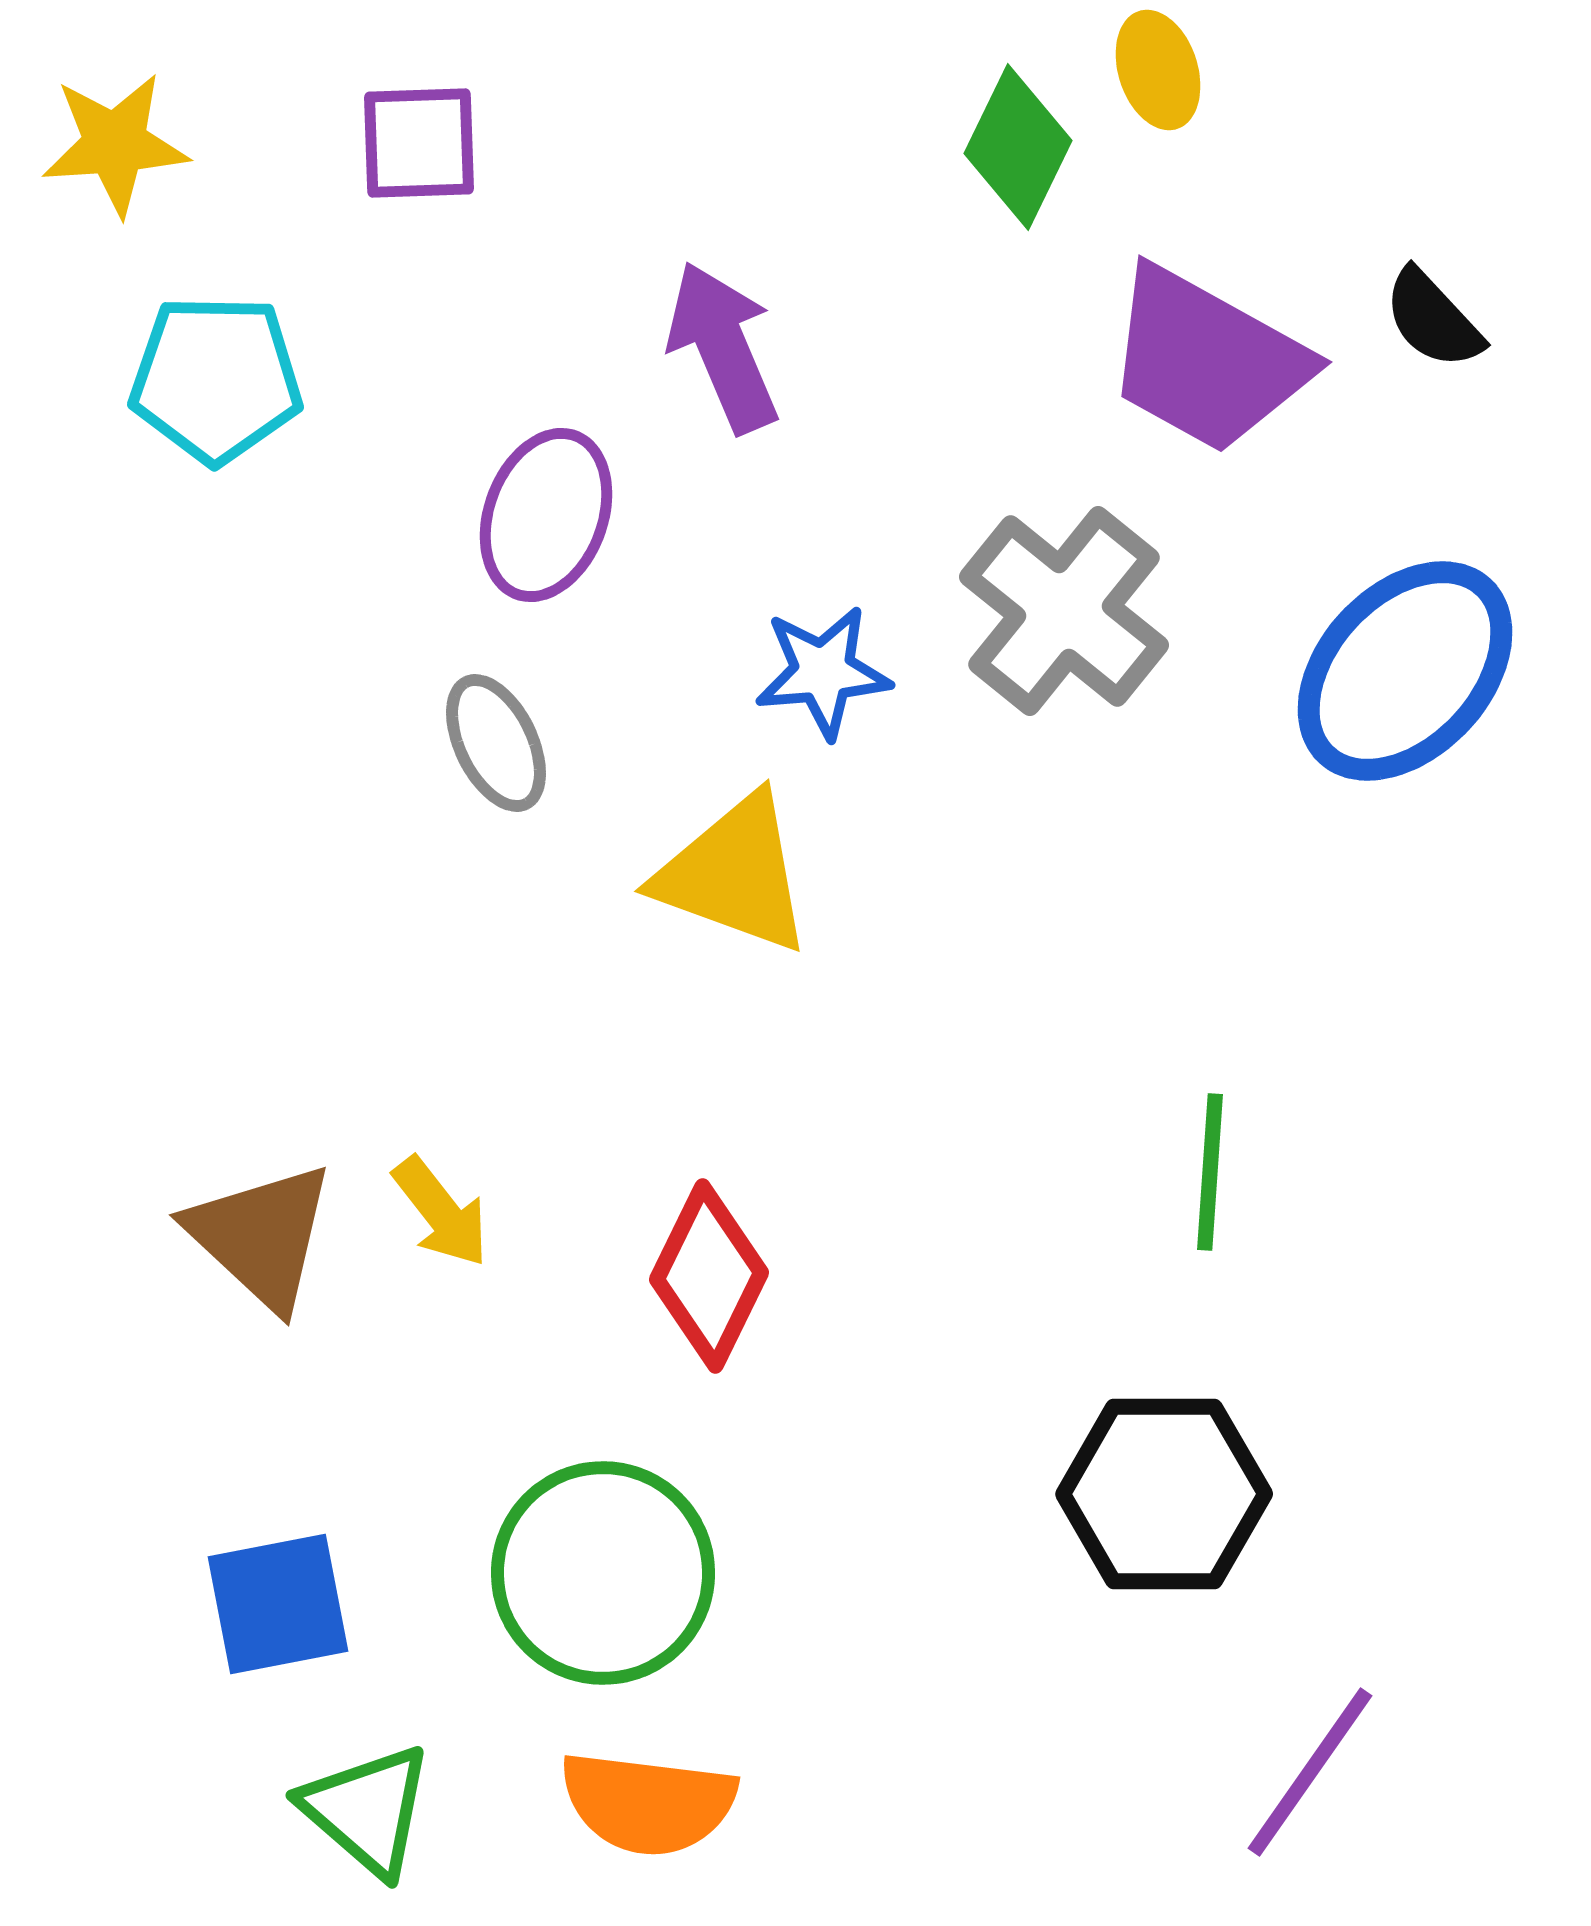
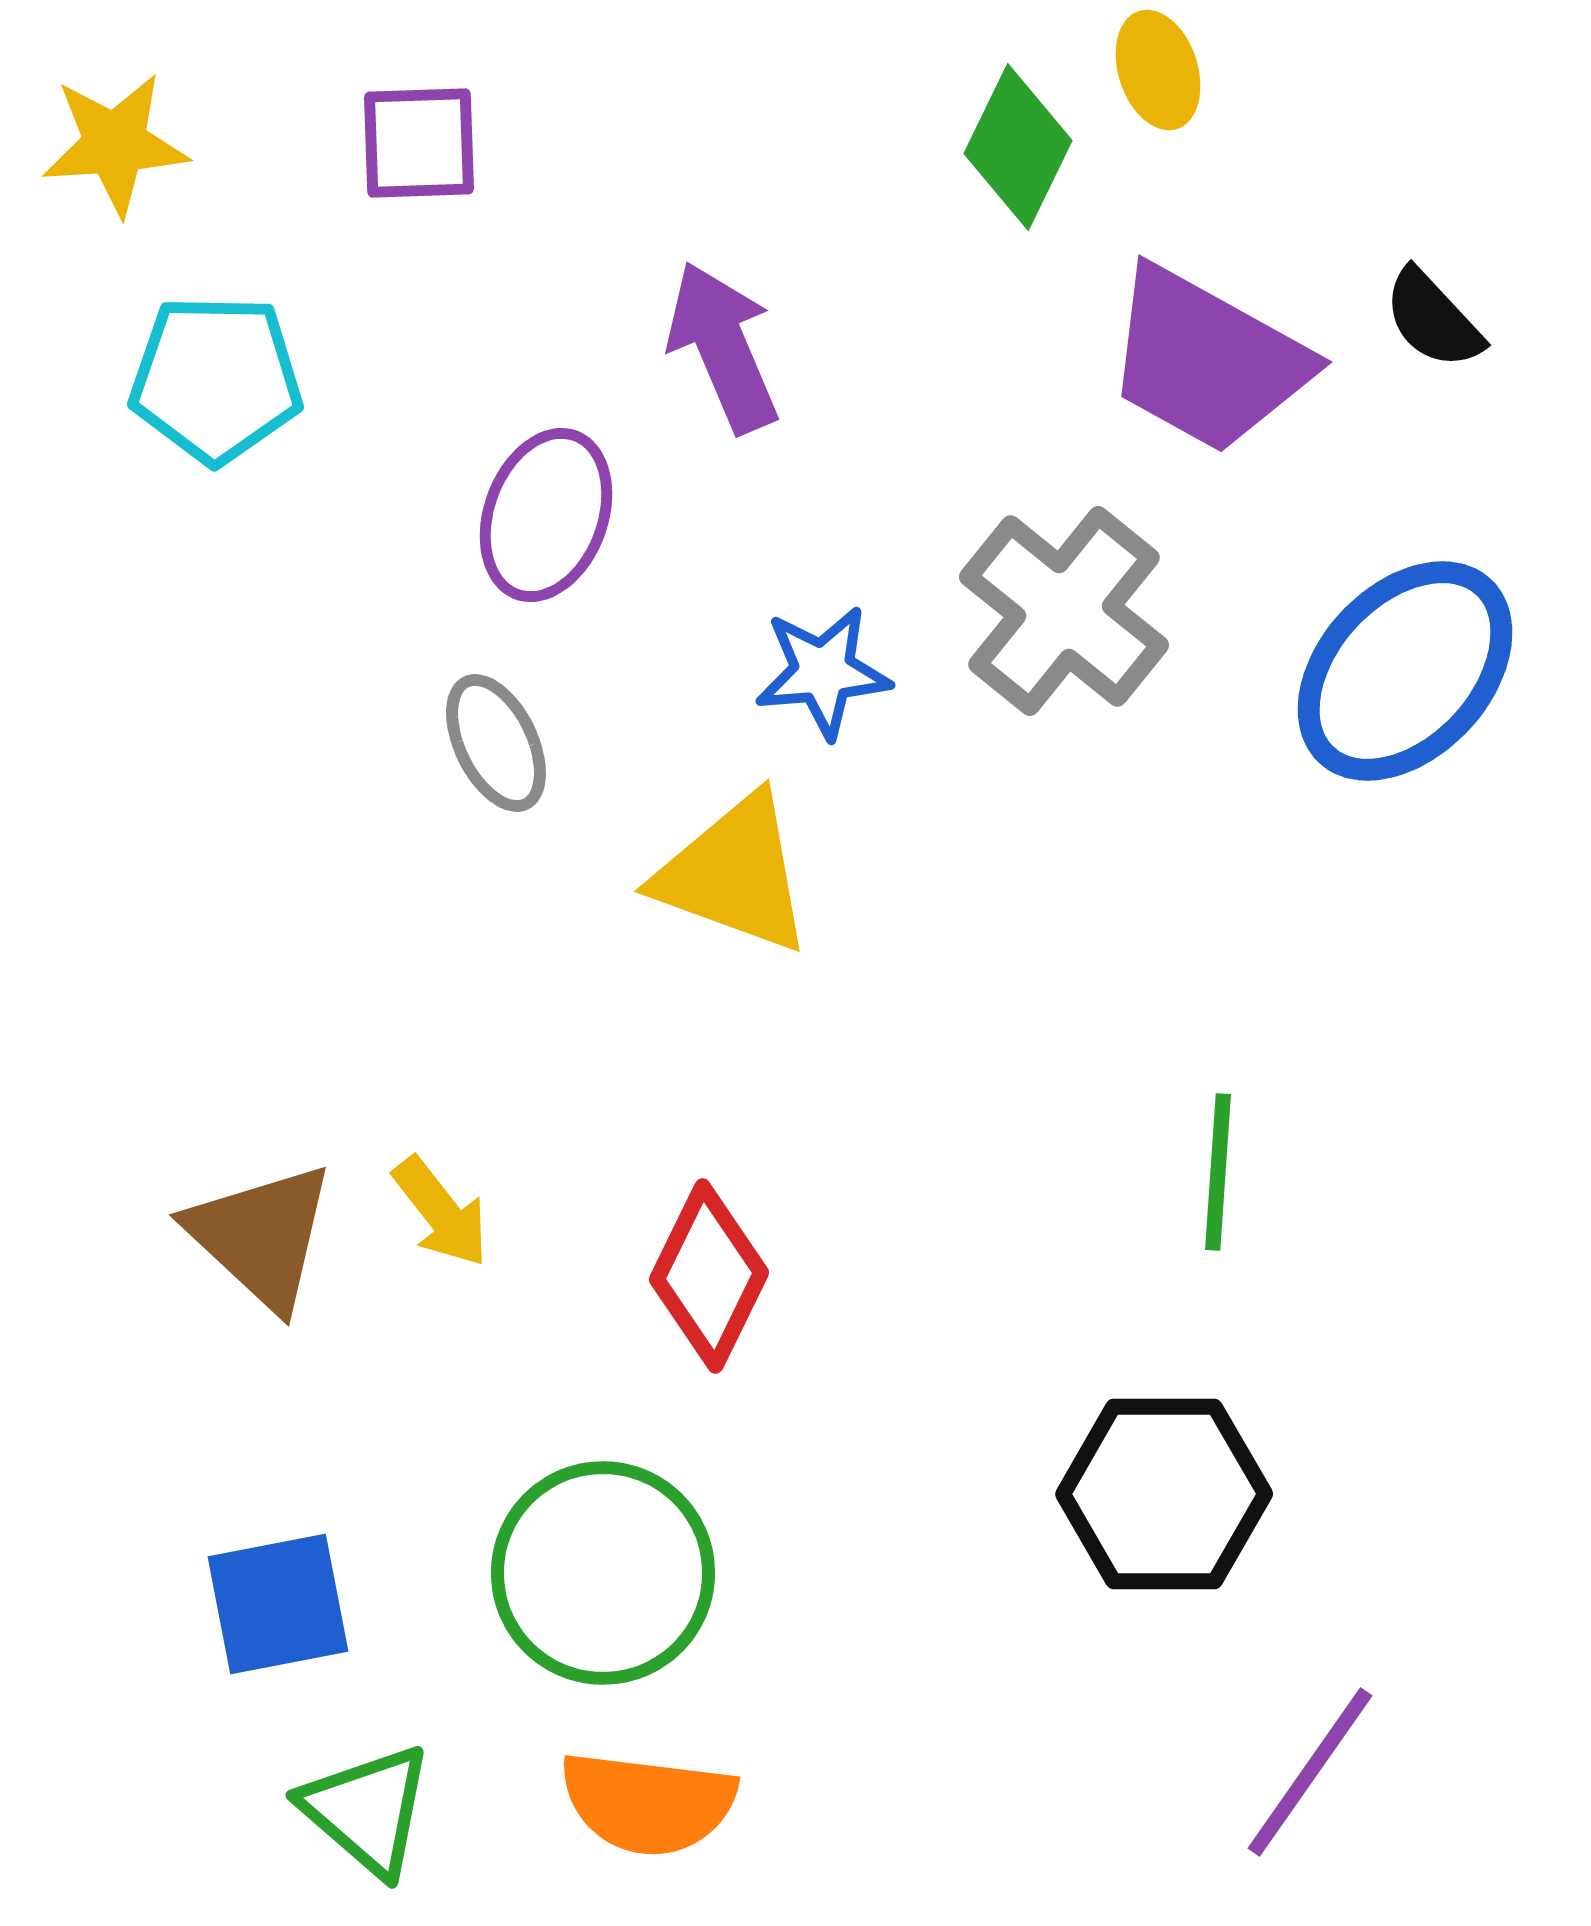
green line: moved 8 px right
